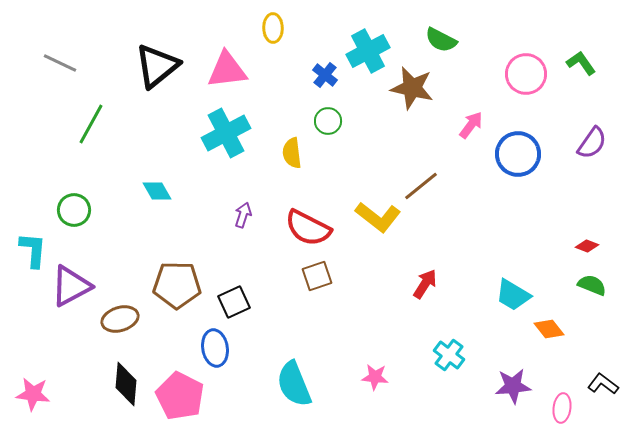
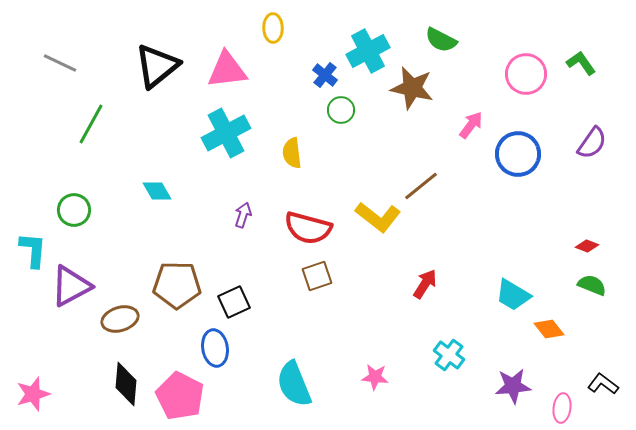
green circle at (328, 121): moved 13 px right, 11 px up
red semicircle at (308, 228): rotated 12 degrees counterclockwise
pink star at (33, 394): rotated 24 degrees counterclockwise
